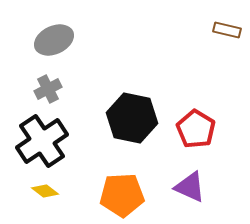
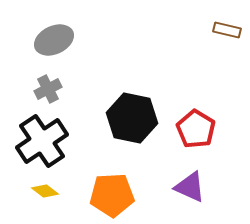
orange pentagon: moved 10 px left
